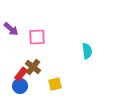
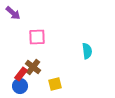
purple arrow: moved 2 px right, 16 px up
